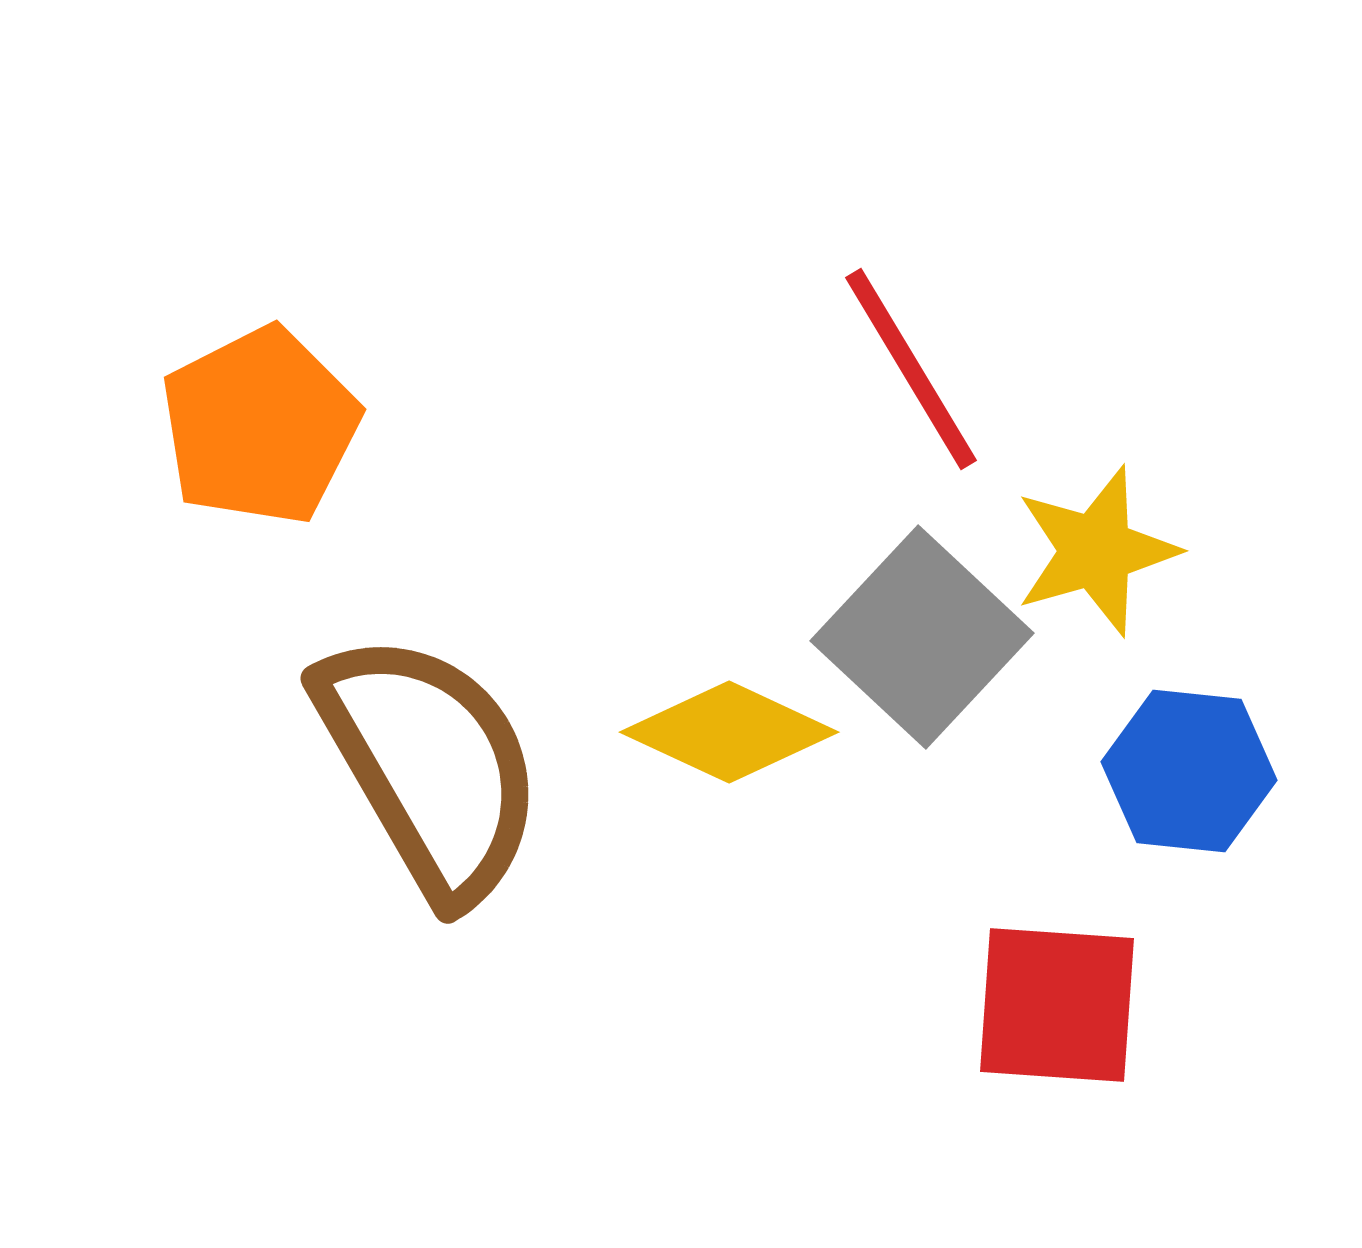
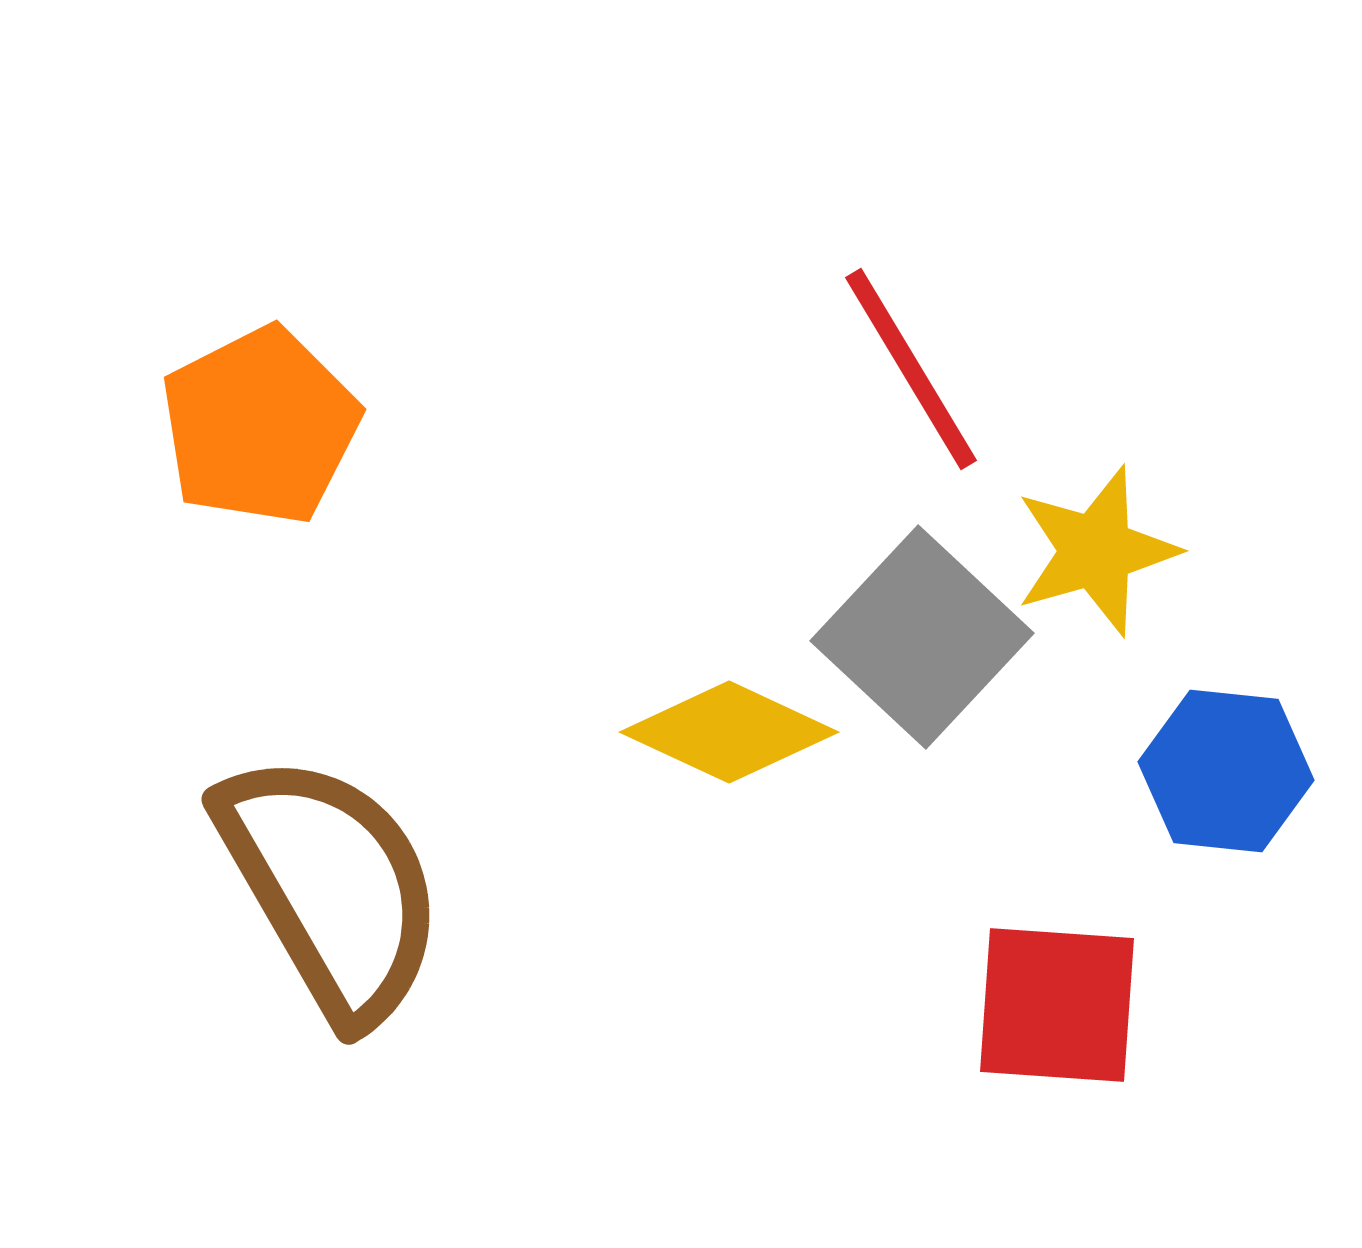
brown semicircle: moved 99 px left, 121 px down
blue hexagon: moved 37 px right
